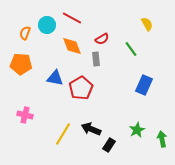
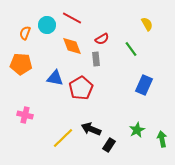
yellow line: moved 4 px down; rotated 15 degrees clockwise
